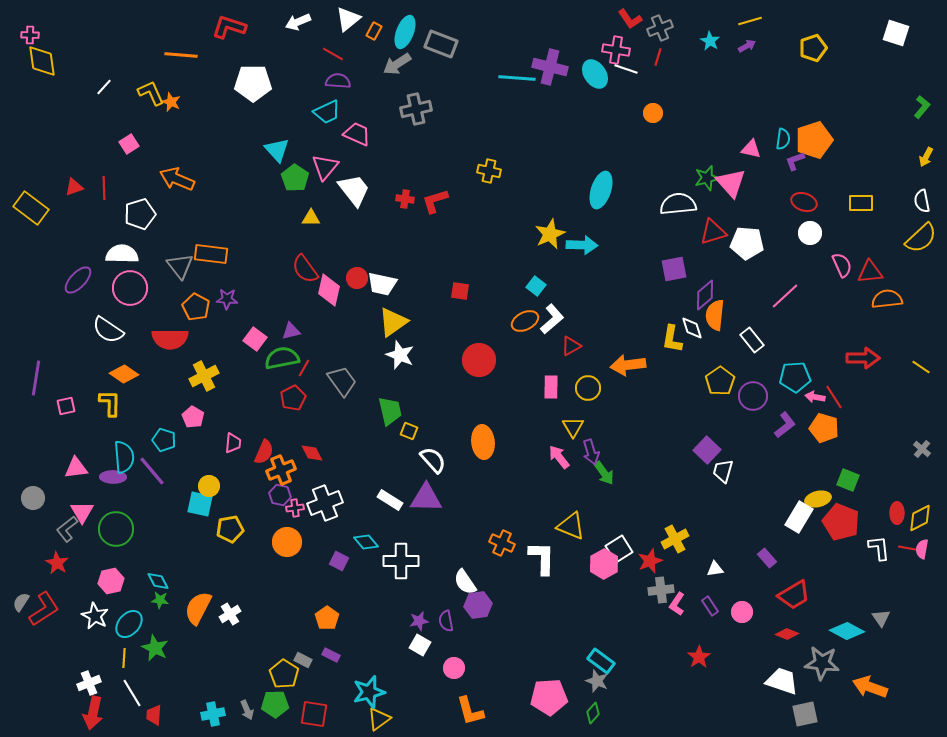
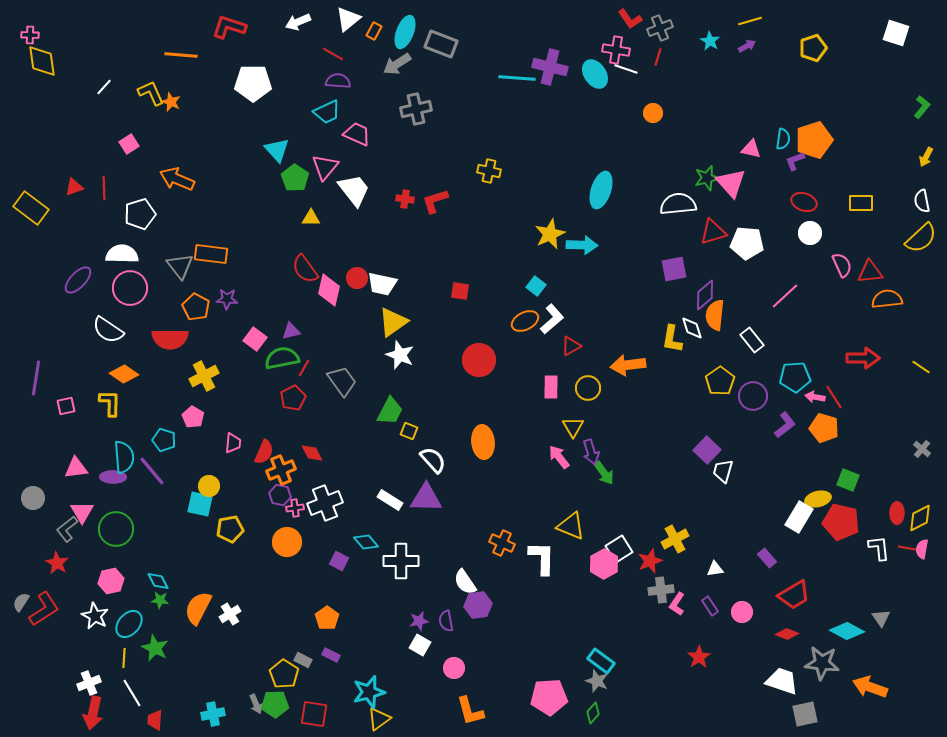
green trapezoid at (390, 411): rotated 40 degrees clockwise
red pentagon at (841, 522): rotated 9 degrees counterclockwise
gray arrow at (247, 710): moved 9 px right, 6 px up
red trapezoid at (154, 715): moved 1 px right, 5 px down
